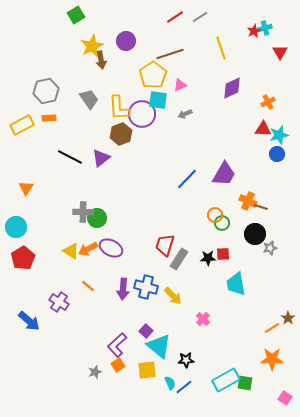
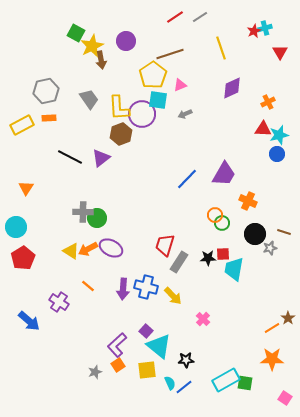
green square at (76, 15): moved 18 px down; rotated 30 degrees counterclockwise
brown line at (261, 207): moved 23 px right, 25 px down
gray rectangle at (179, 259): moved 3 px down
cyan trapezoid at (236, 284): moved 2 px left, 15 px up; rotated 20 degrees clockwise
